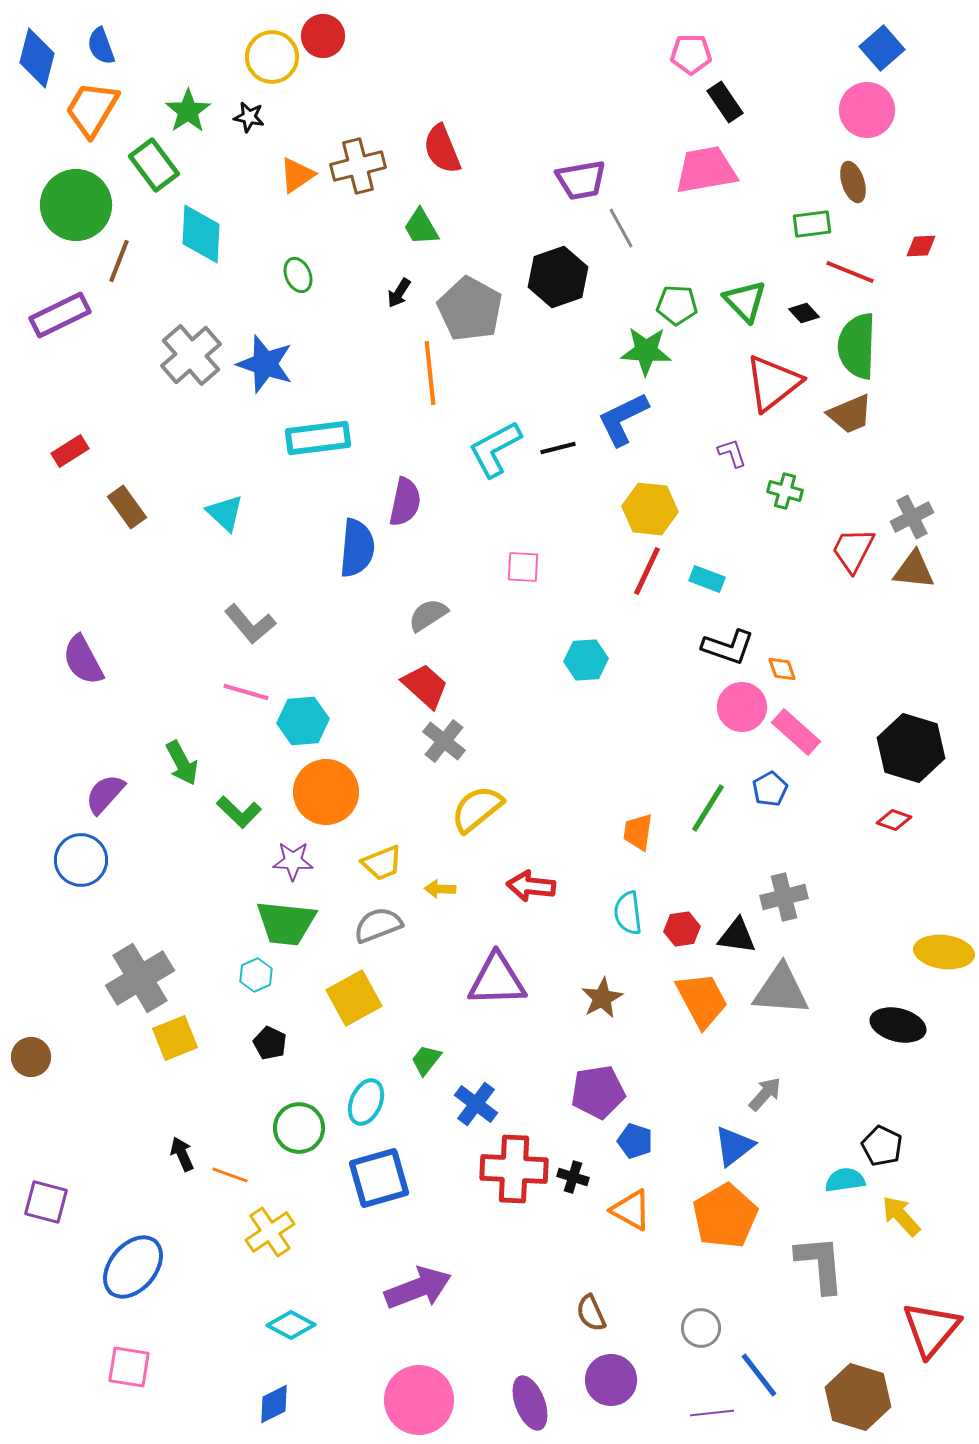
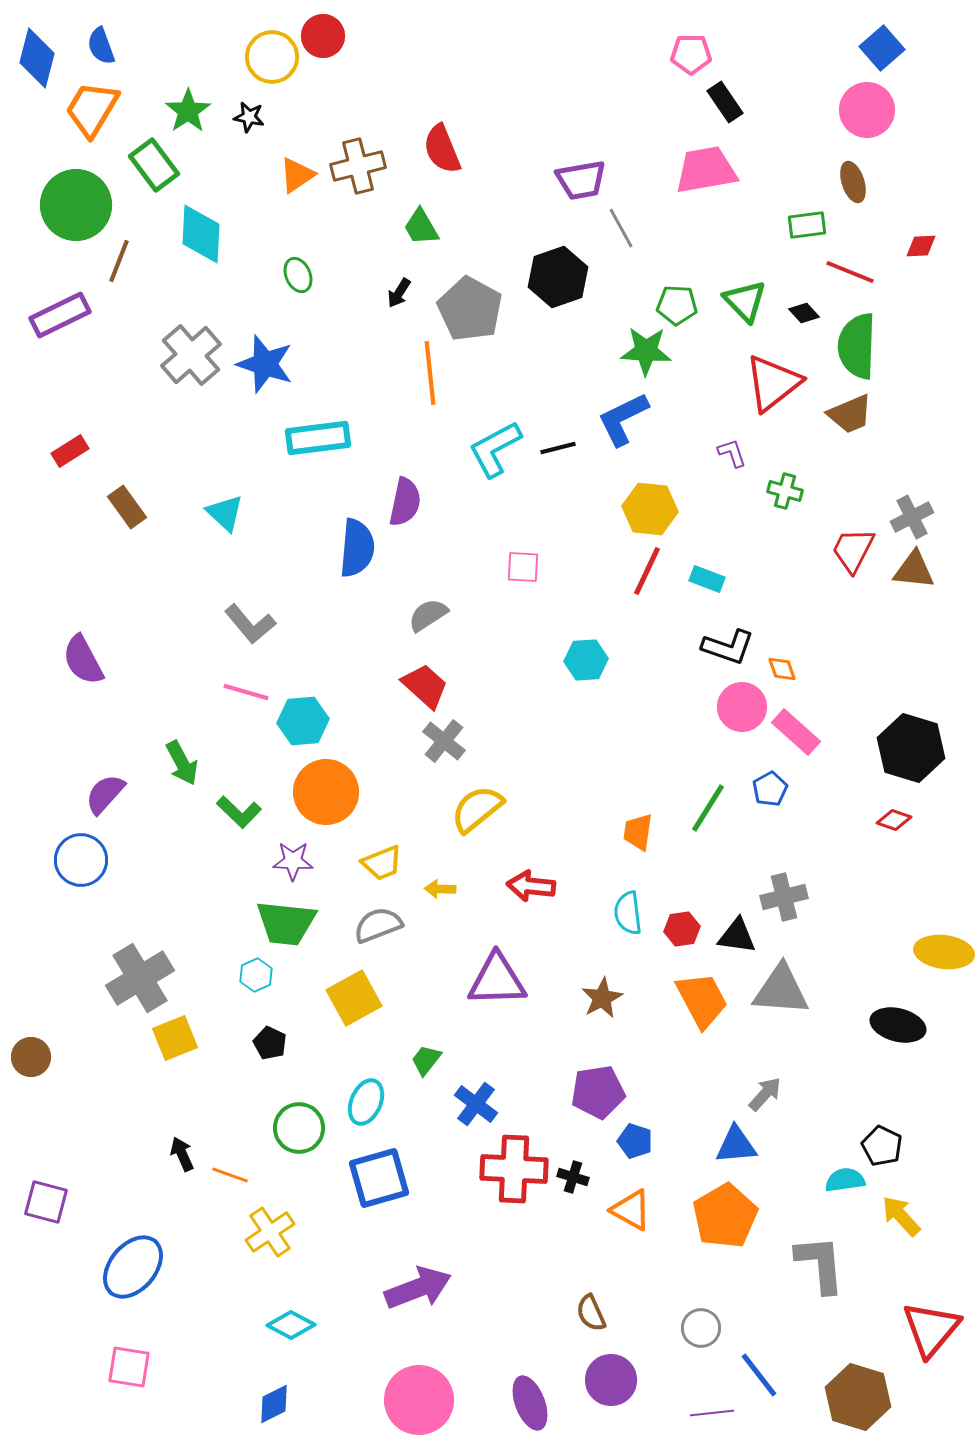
green rectangle at (812, 224): moved 5 px left, 1 px down
blue triangle at (734, 1146): moved 2 px right, 1 px up; rotated 33 degrees clockwise
